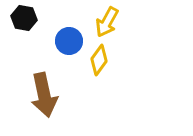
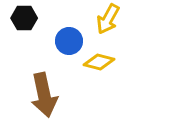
black hexagon: rotated 10 degrees counterclockwise
yellow arrow: moved 1 px right, 3 px up
yellow diamond: moved 2 px down; rotated 68 degrees clockwise
